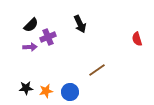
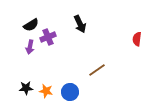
black semicircle: rotated 14 degrees clockwise
red semicircle: rotated 24 degrees clockwise
purple arrow: rotated 104 degrees clockwise
orange star: rotated 24 degrees clockwise
